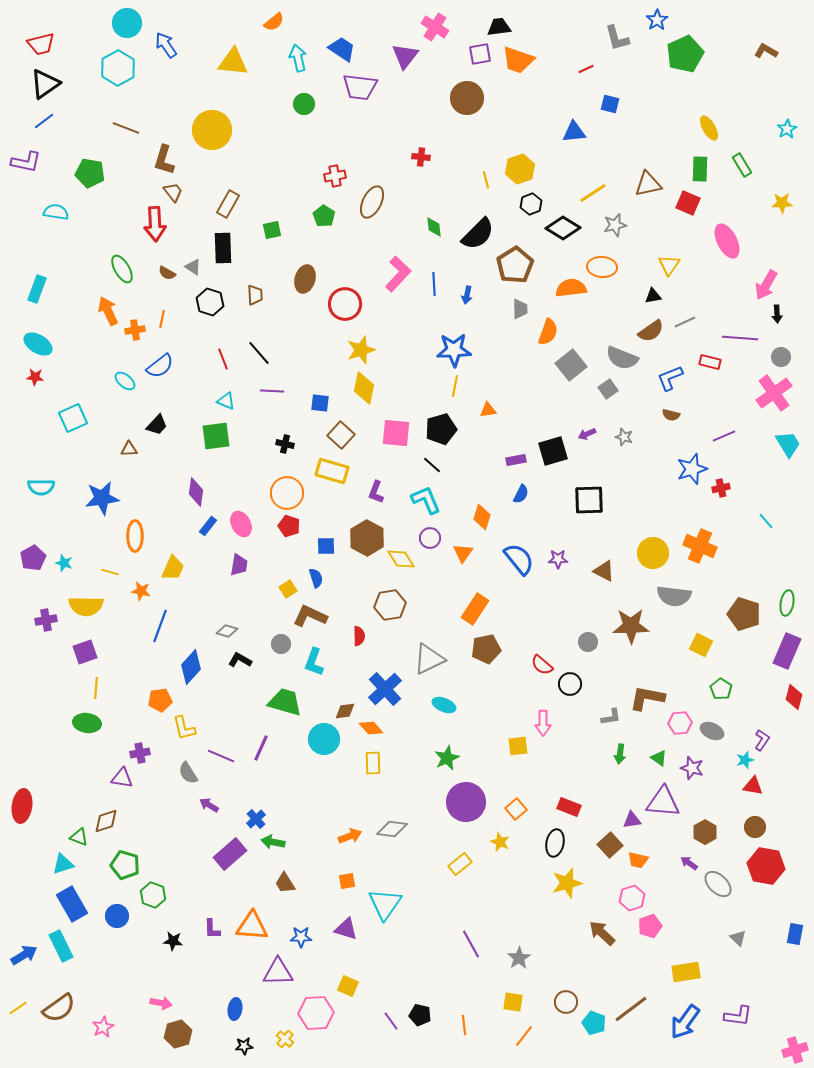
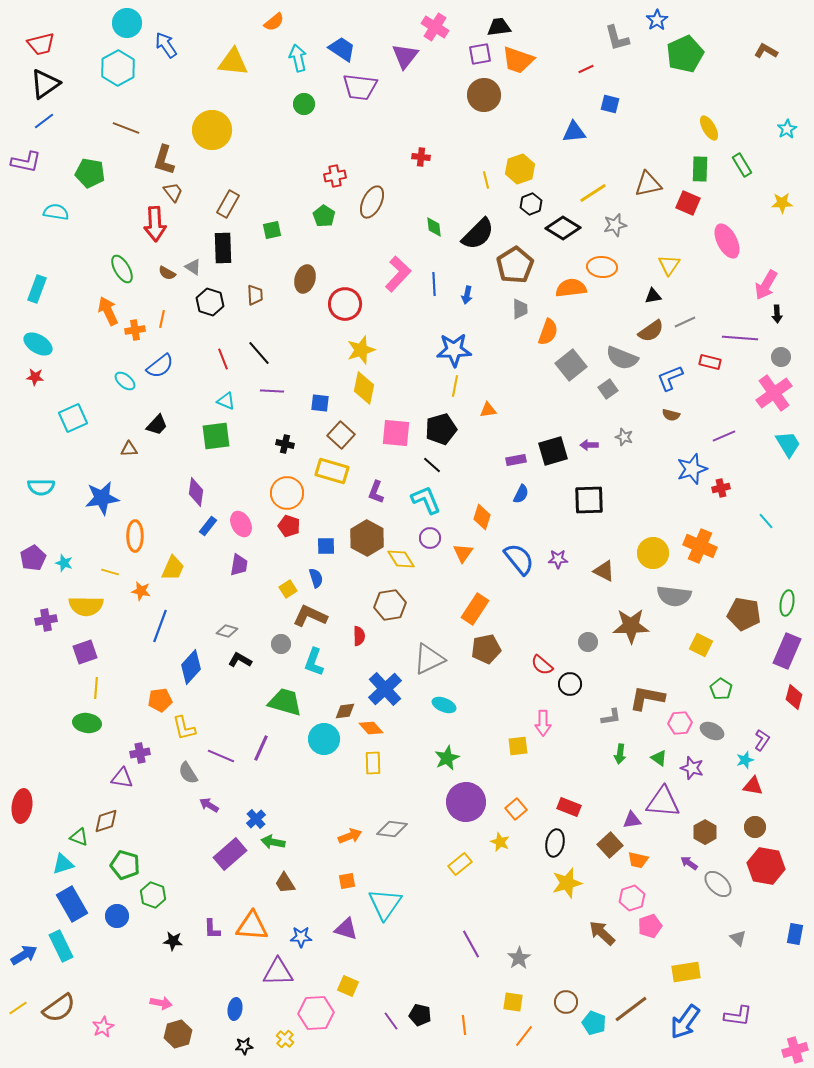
brown circle at (467, 98): moved 17 px right, 3 px up
purple arrow at (587, 434): moved 2 px right, 11 px down; rotated 24 degrees clockwise
brown pentagon at (744, 614): rotated 8 degrees counterclockwise
